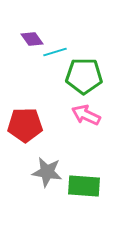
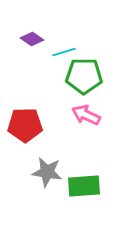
purple diamond: rotated 20 degrees counterclockwise
cyan line: moved 9 px right
green rectangle: rotated 8 degrees counterclockwise
